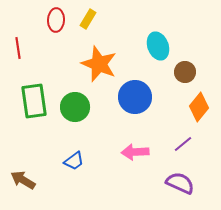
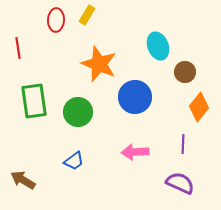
yellow rectangle: moved 1 px left, 4 px up
green circle: moved 3 px right, 5 px down
purple line: rotated 48 degrees counterclockwise
